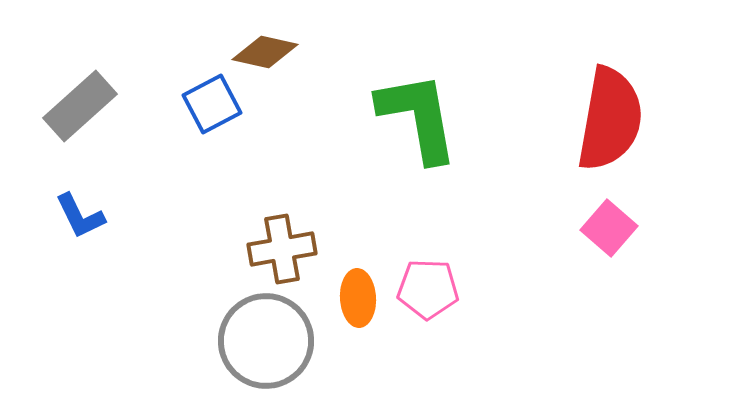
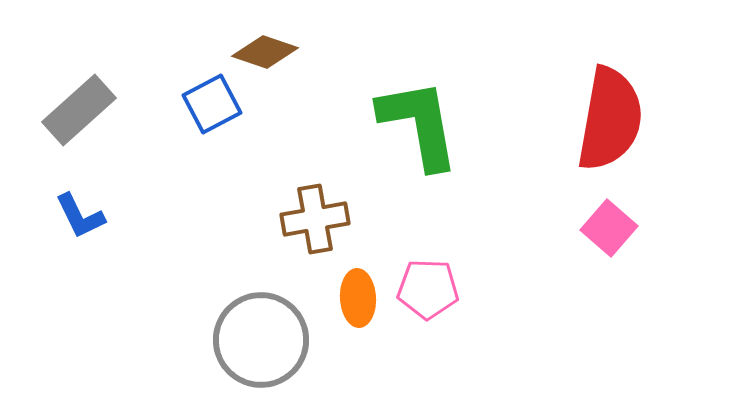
brown diamond: rotated 6 degrees clockwise
gray rectangle: moved 1 px left, 4 px down
green L-shape: moved 1 px right, 7 px down
brown cross: moved 33 px right, 30 px up
gray circle: moved 5 px left, 1 px up
